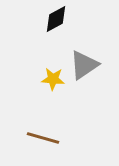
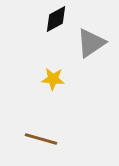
gray triangle: moved 7 px right, 22 px up
brown line: moved 2 px left, 1 px down
